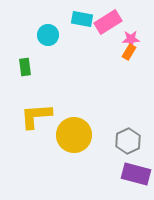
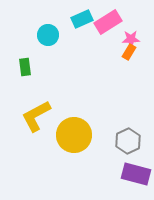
cyan rectangle: rotated 35 degrees counterclockwise
yellow L-shape: rotated 24 degrees counterclockwise
